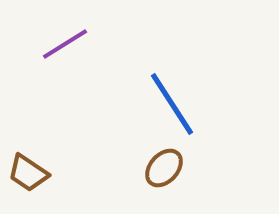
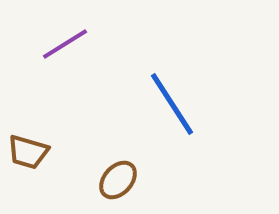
brown ellipse: moved 46 px left, 12 px down
brown trapezoid: moved 21 px up; rotated 18 degrees counterclockwise
